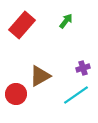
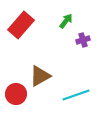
red rectangle: moved 1 px left
purple cross: moved 28 px up
cyan line: rotated 16 degrees clockwise
